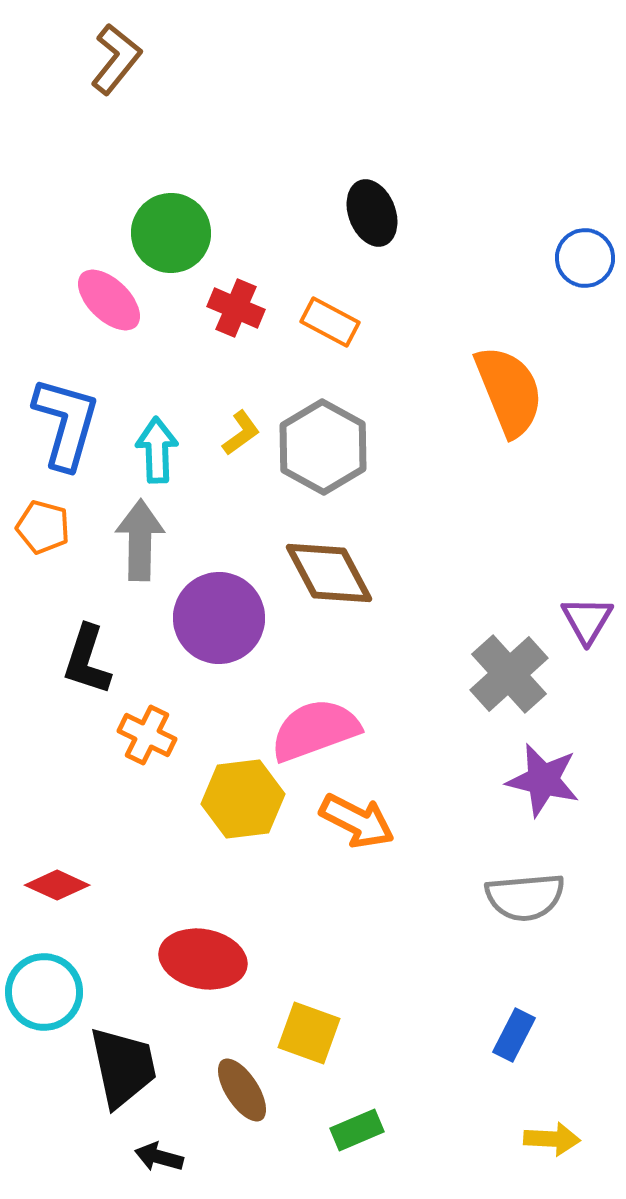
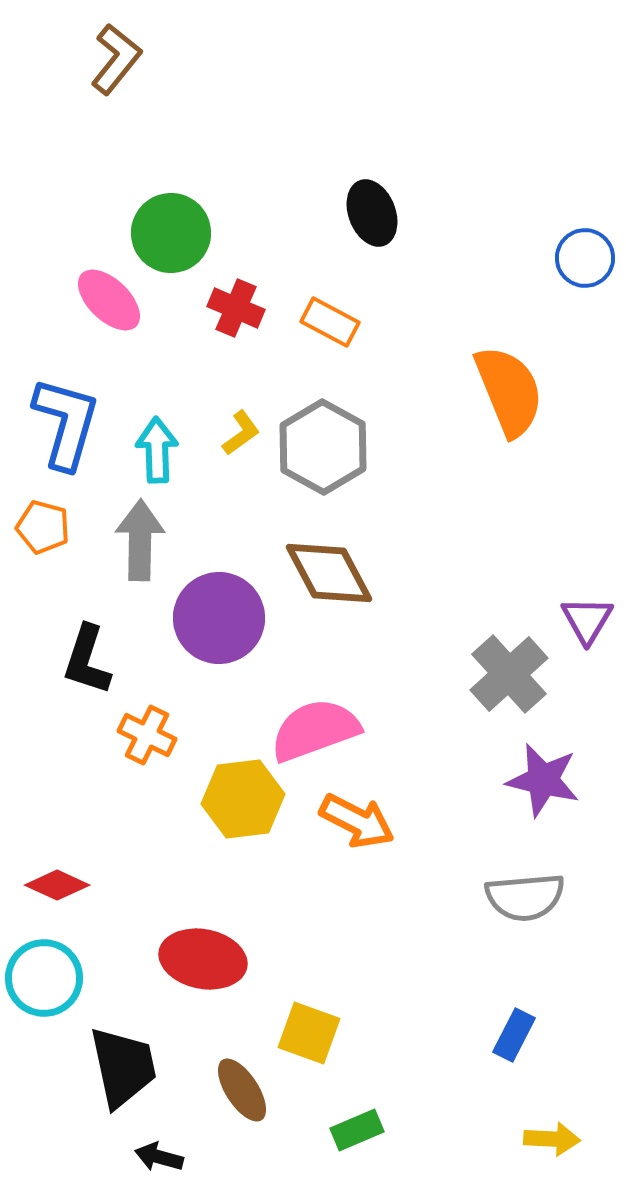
cyan circle: moved 14 px up
